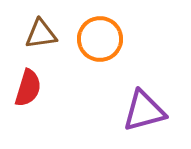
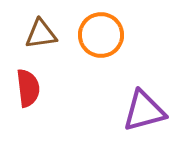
orange circle: moved 1 px right, 4 px up
red semicircle: rotated 24 degrees counterclockwise
